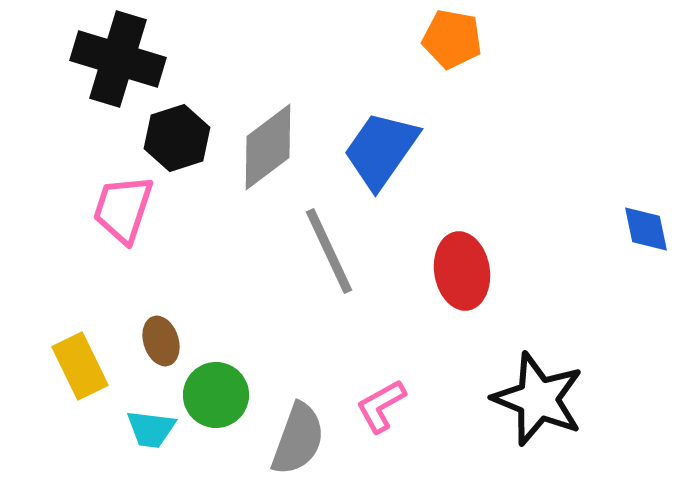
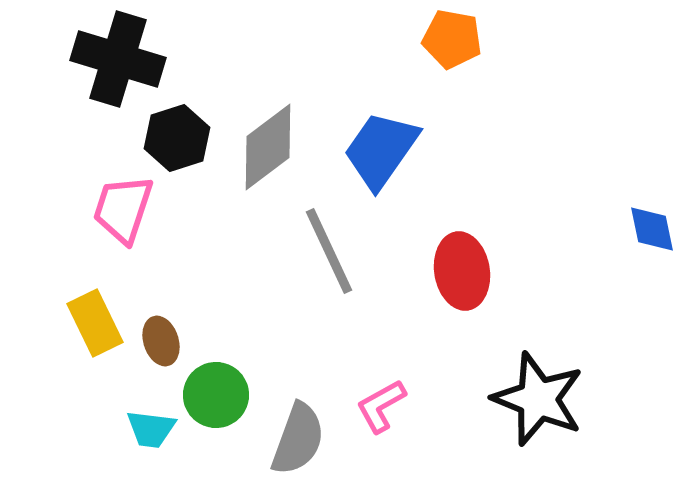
blue diamond: moved 6 px right
yellow rectangle: moved 15 px right, 43 px up
